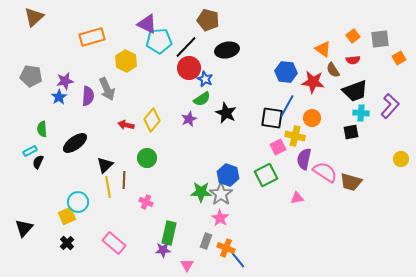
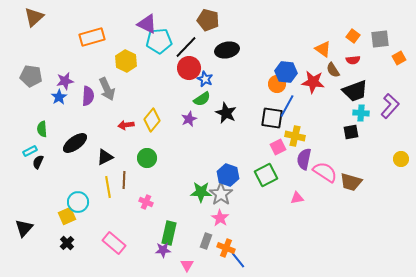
orange square at (353, 36): rotated 16 degrees counterclockwise
orange circle at (312, 118): moved 35 px left, 34 px up
red arrow at (126, 125): rotated 21 degrees counterclockwise
black triangle at (105, 165): moved 8 px up; rotated 18 degrees clockwise
